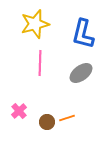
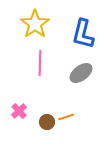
yellow star: rotated 20 degrees counterclockwise
orange line: moved 1 px left, 1 px up
